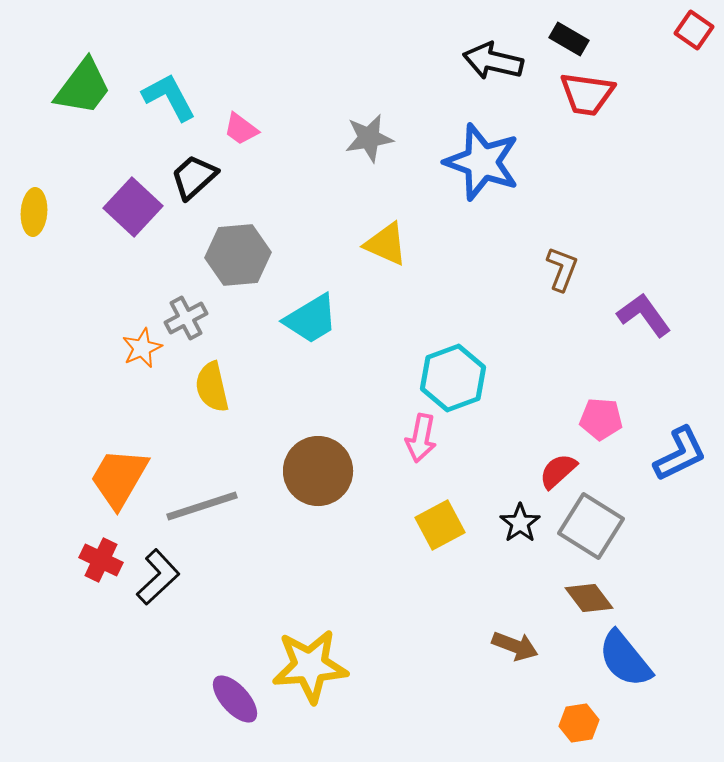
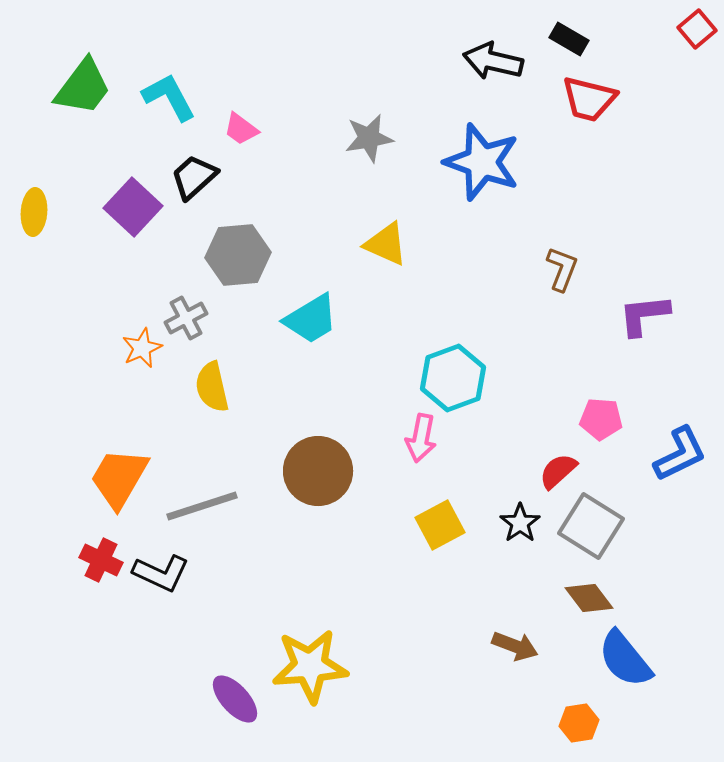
red square: moved 3 px right, 1 px up; rotated 15 degrees clockwise
red trapezoid: moved 2 px right, 5 px down; rotated 6 degrees clockwise
purple L-shape: rotated 60 degrees counterclockwise
black L-shape: moved 3 px right, 4 px up; rotated 68 degrees clockwise
